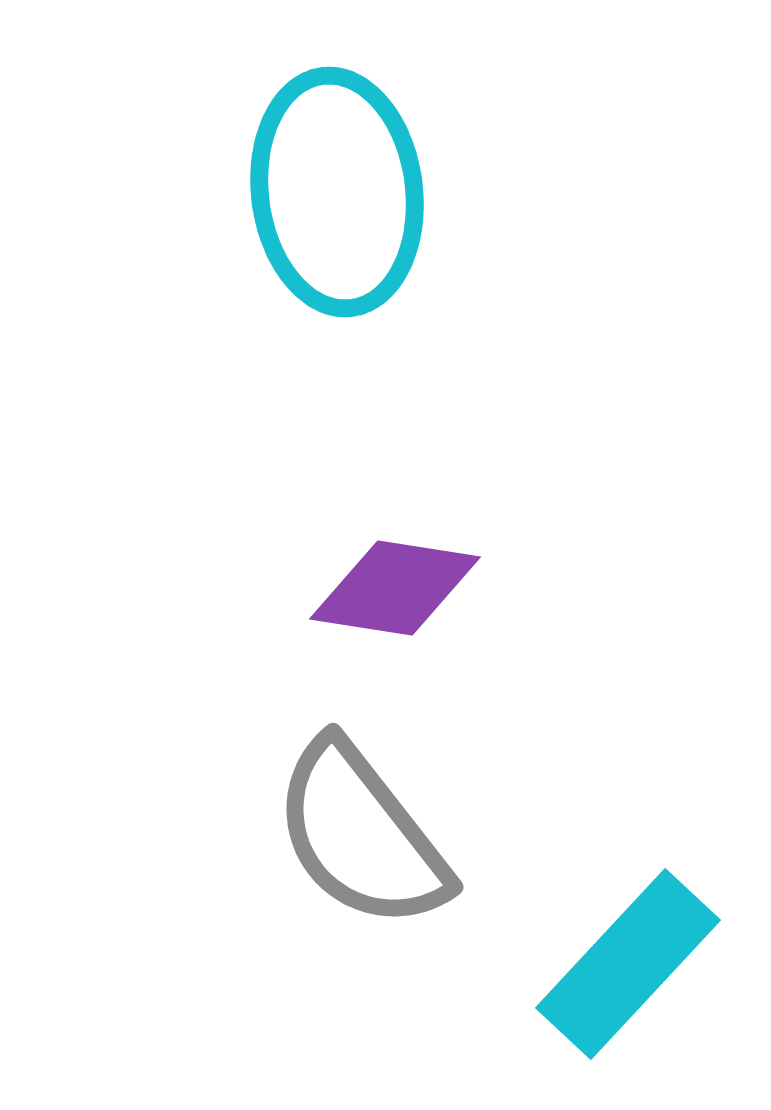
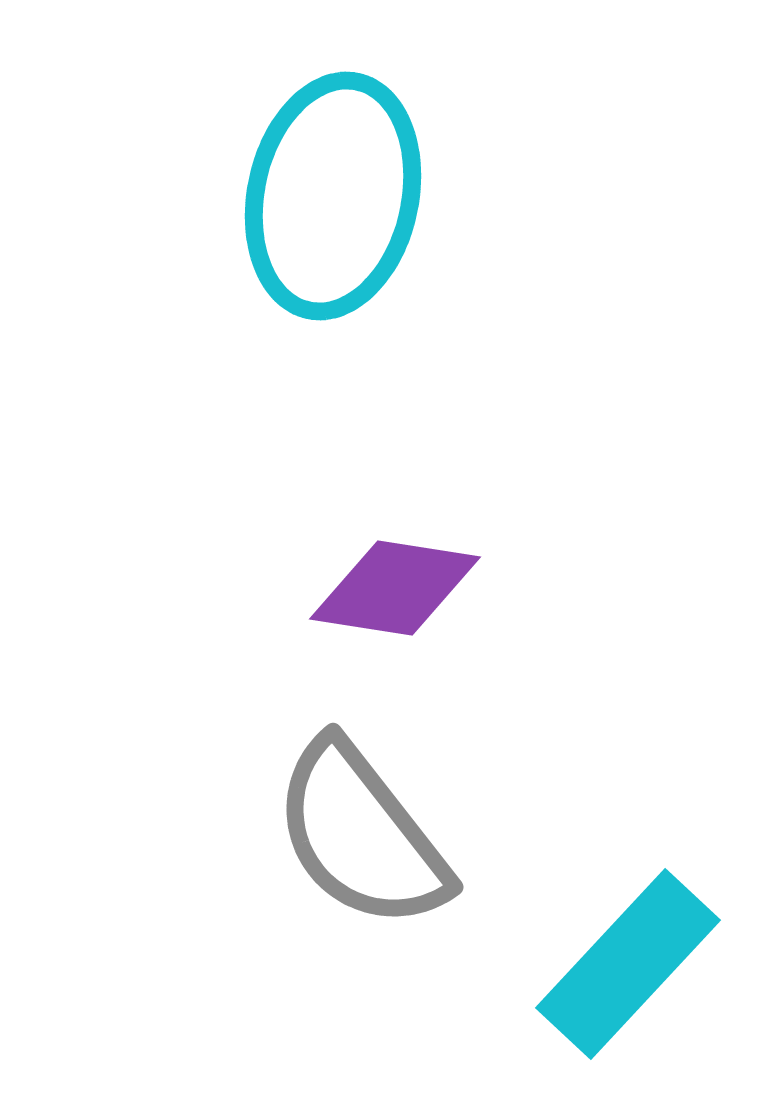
cyan ellipse: moved 4 px left, 4 px down; rotated 19 degrees clockwise
